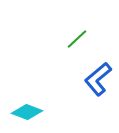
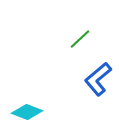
green line: moved 3 px right
